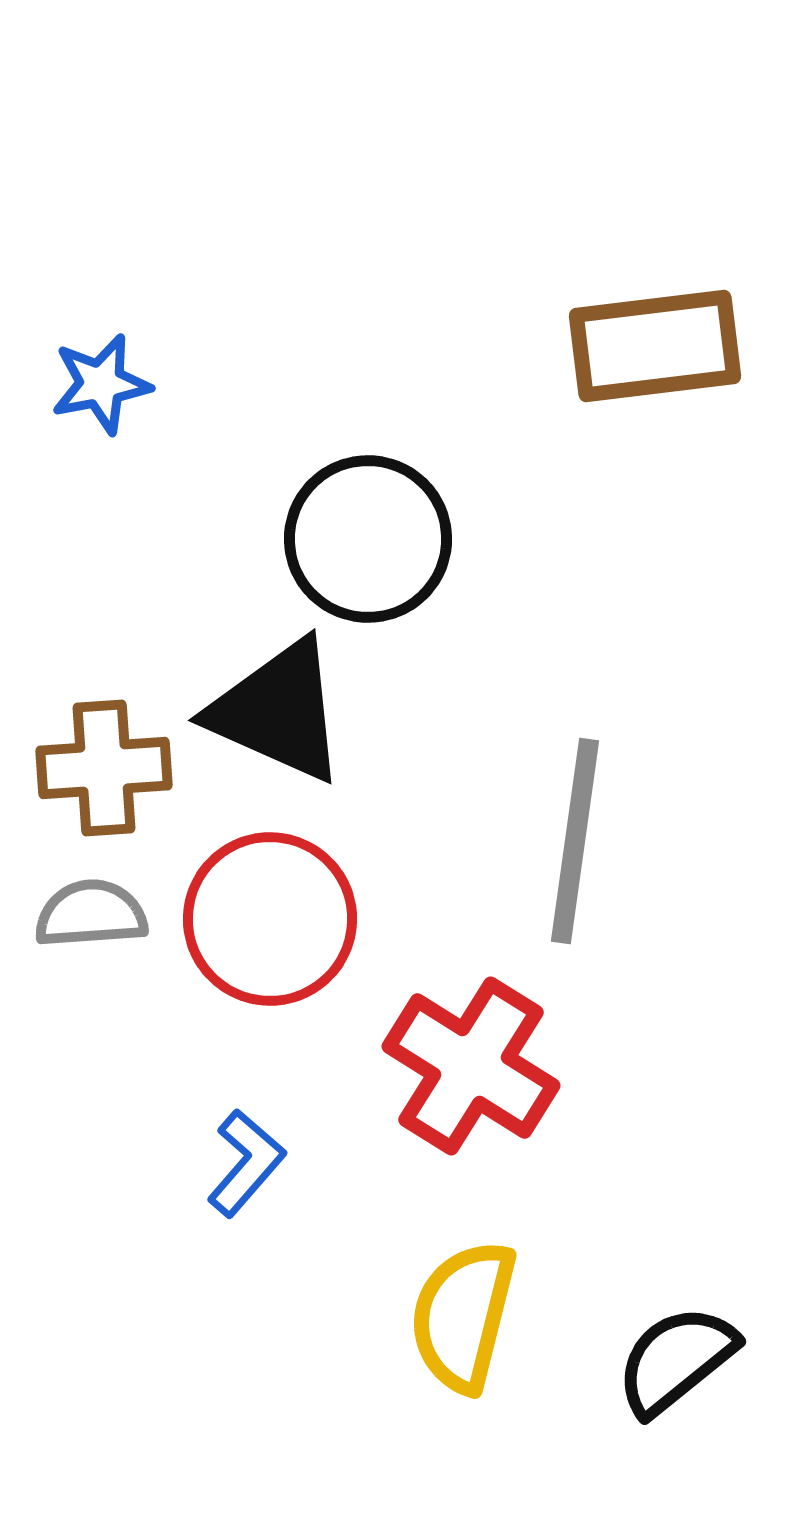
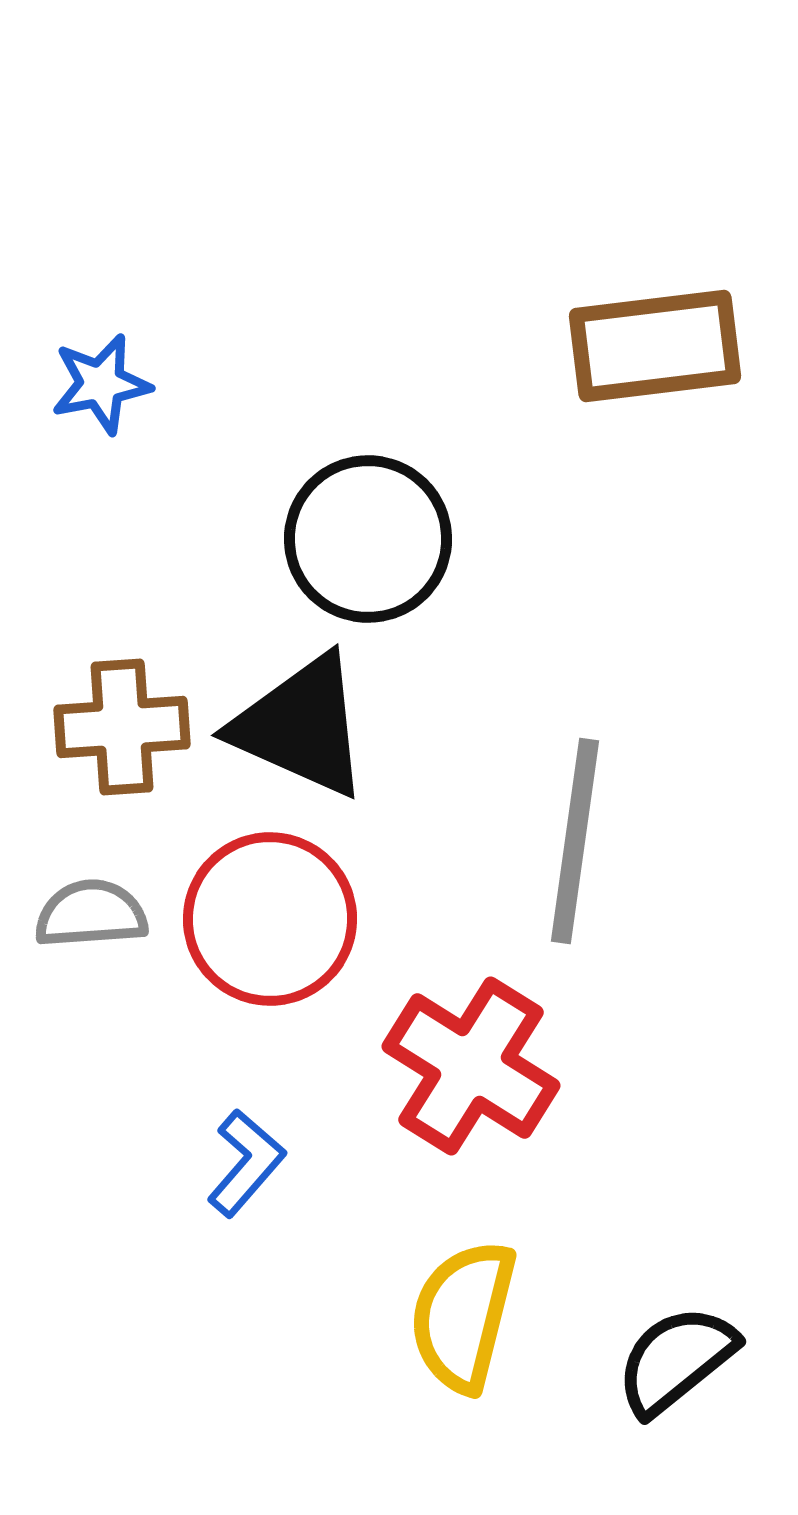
black triangle: moved 23 px right, 15 px down
brown cross: moved 18 px right, 41 px up
